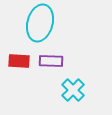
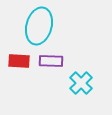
cyan ellipse: moved 1 px left, 3 px down
cyan cross: moved 8 px right, 7 px up
